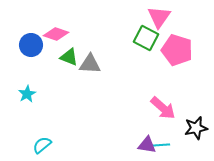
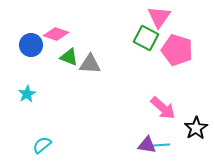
black star: rotated 20 degrees counterclockwise
